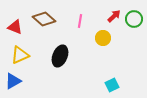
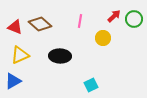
brown diamond: moved 4 px left, 5 px down
black ellipse: rotated 70 degrees clockwise
cyan square: moved 21 px left
